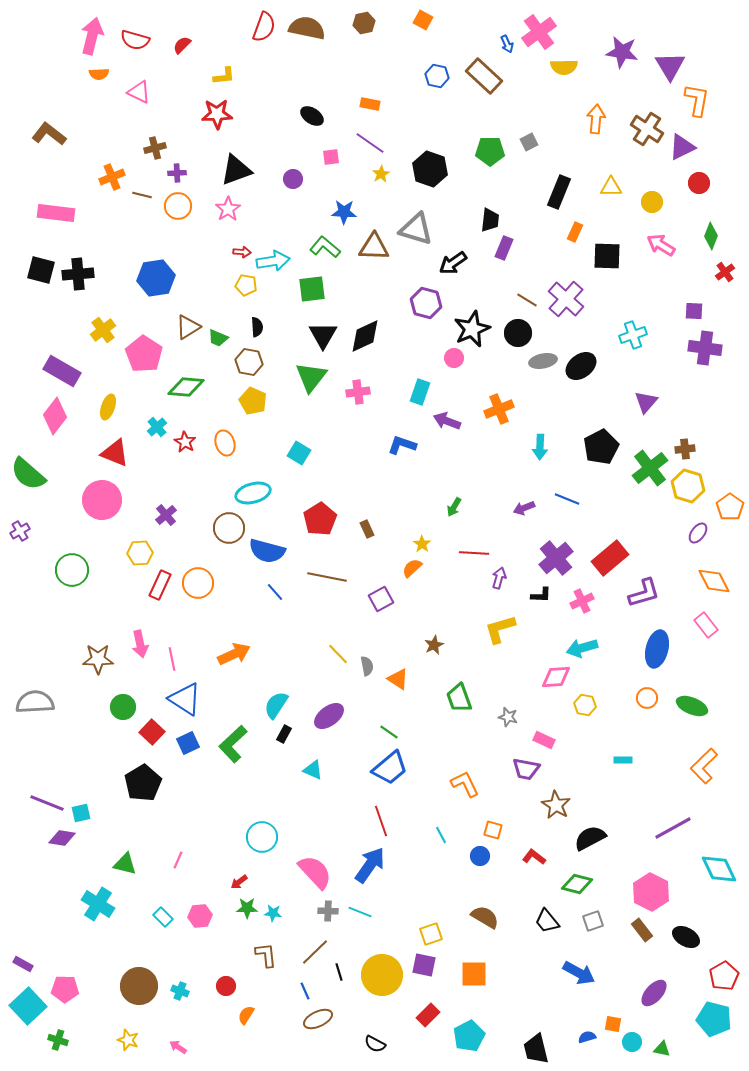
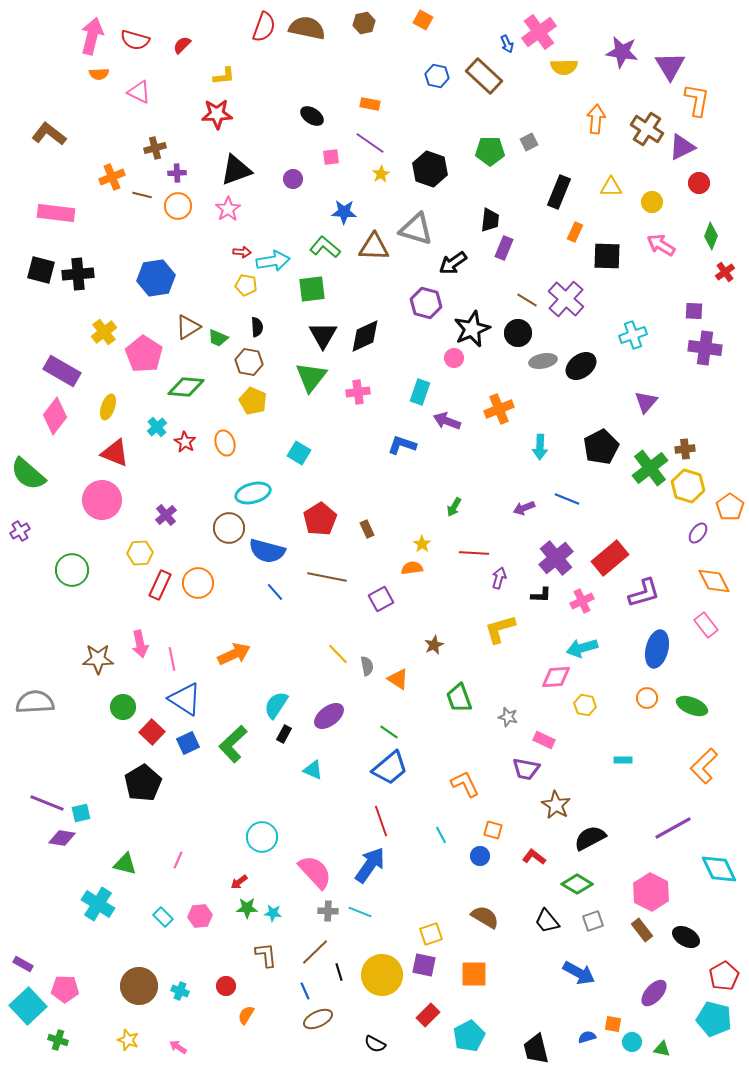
yellow cross at (103, 330): moved 1 px right, 2 px down
orange semicircle at (412, 568): rotated 35 degrees clockwise
green diamond at (577, 884): rotated 16 degrees clockwise
